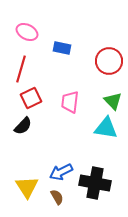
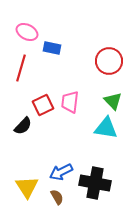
blue rectangle: moved 10 px left
red line: moved 1 px up
red square: moved 12 px right, 7 px down
